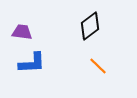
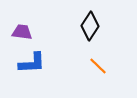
black diamond: rotated 20 degrees counterclockwise
